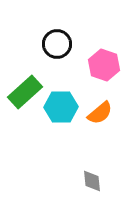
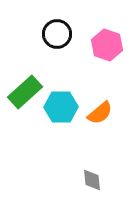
black circle: moved 10 px up
pink hexagon: moved 3 px right, 20 px up
gray diamond: moved 1 px up
